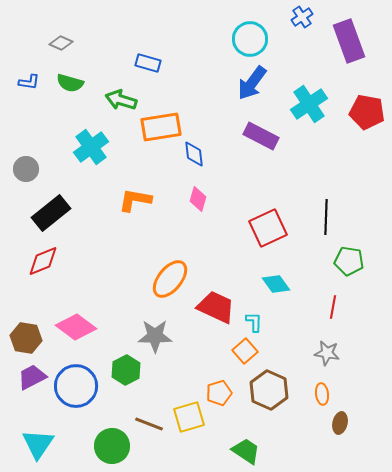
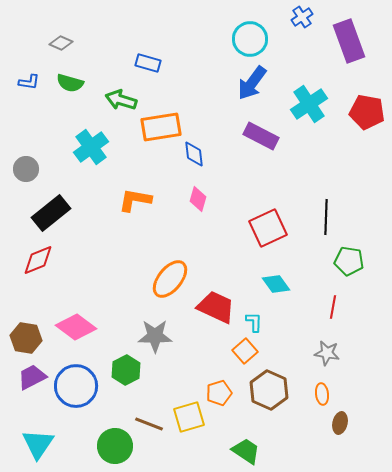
red diamond at (43, 261): moved 5 px left, 1 px up
green circle at (112, 446): moved 3 px right
